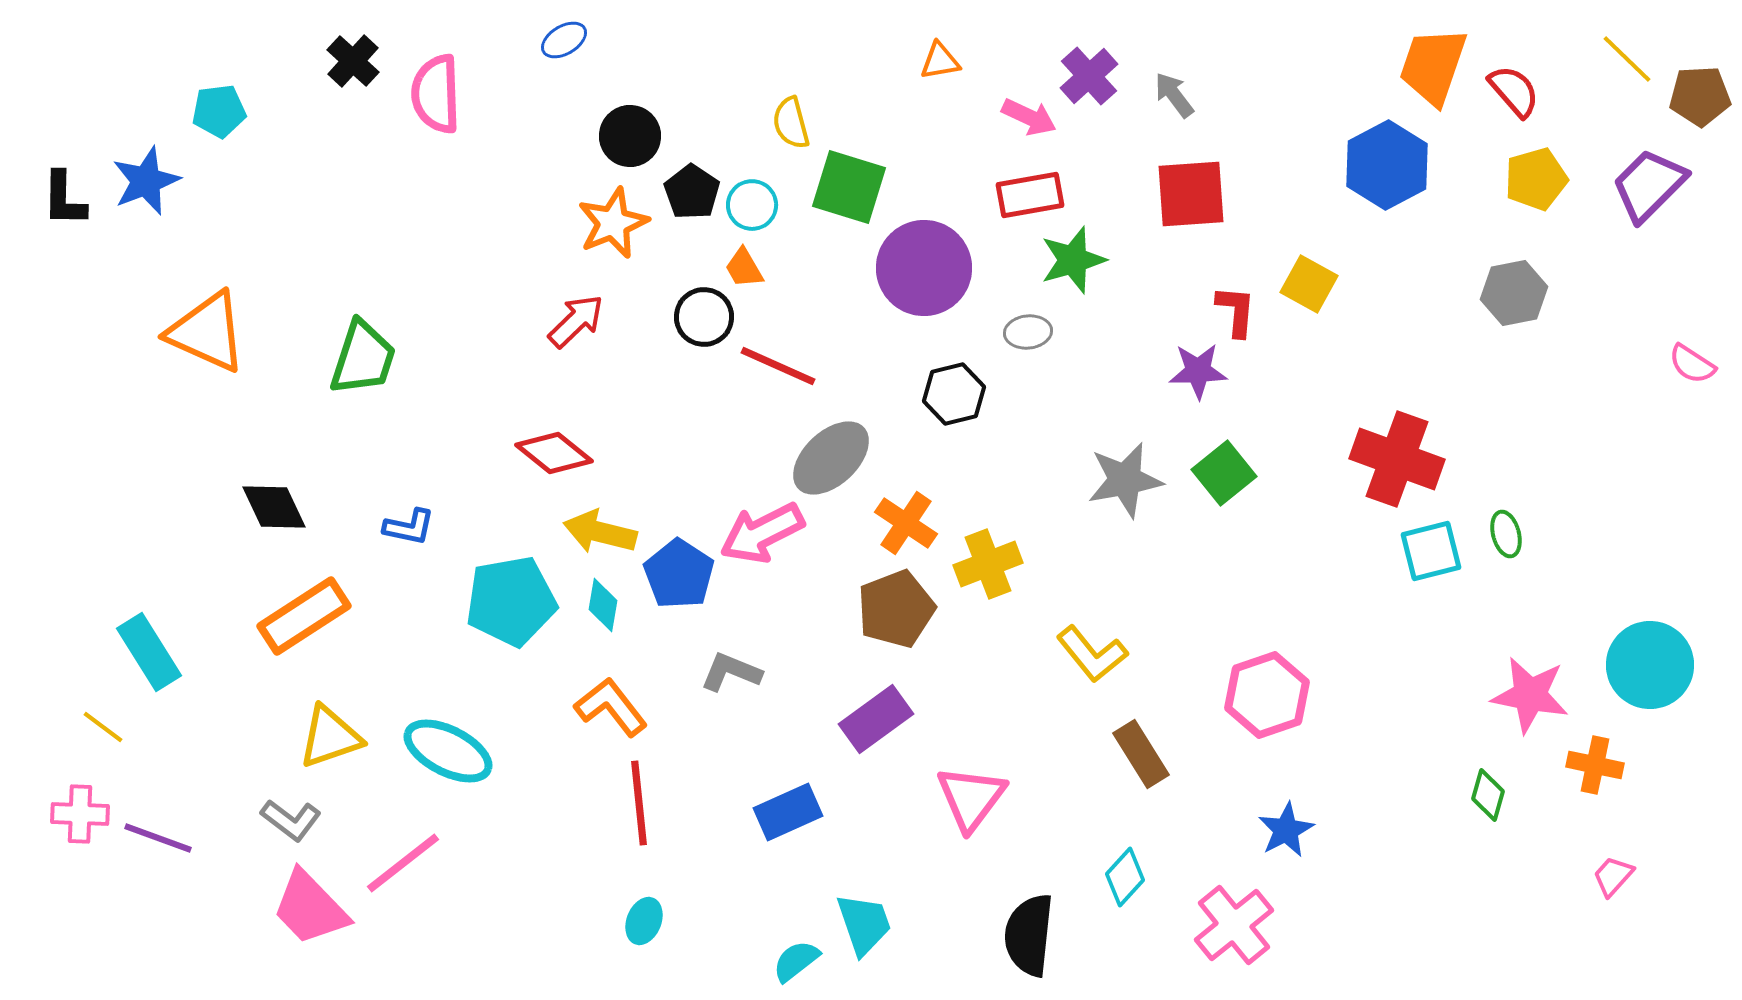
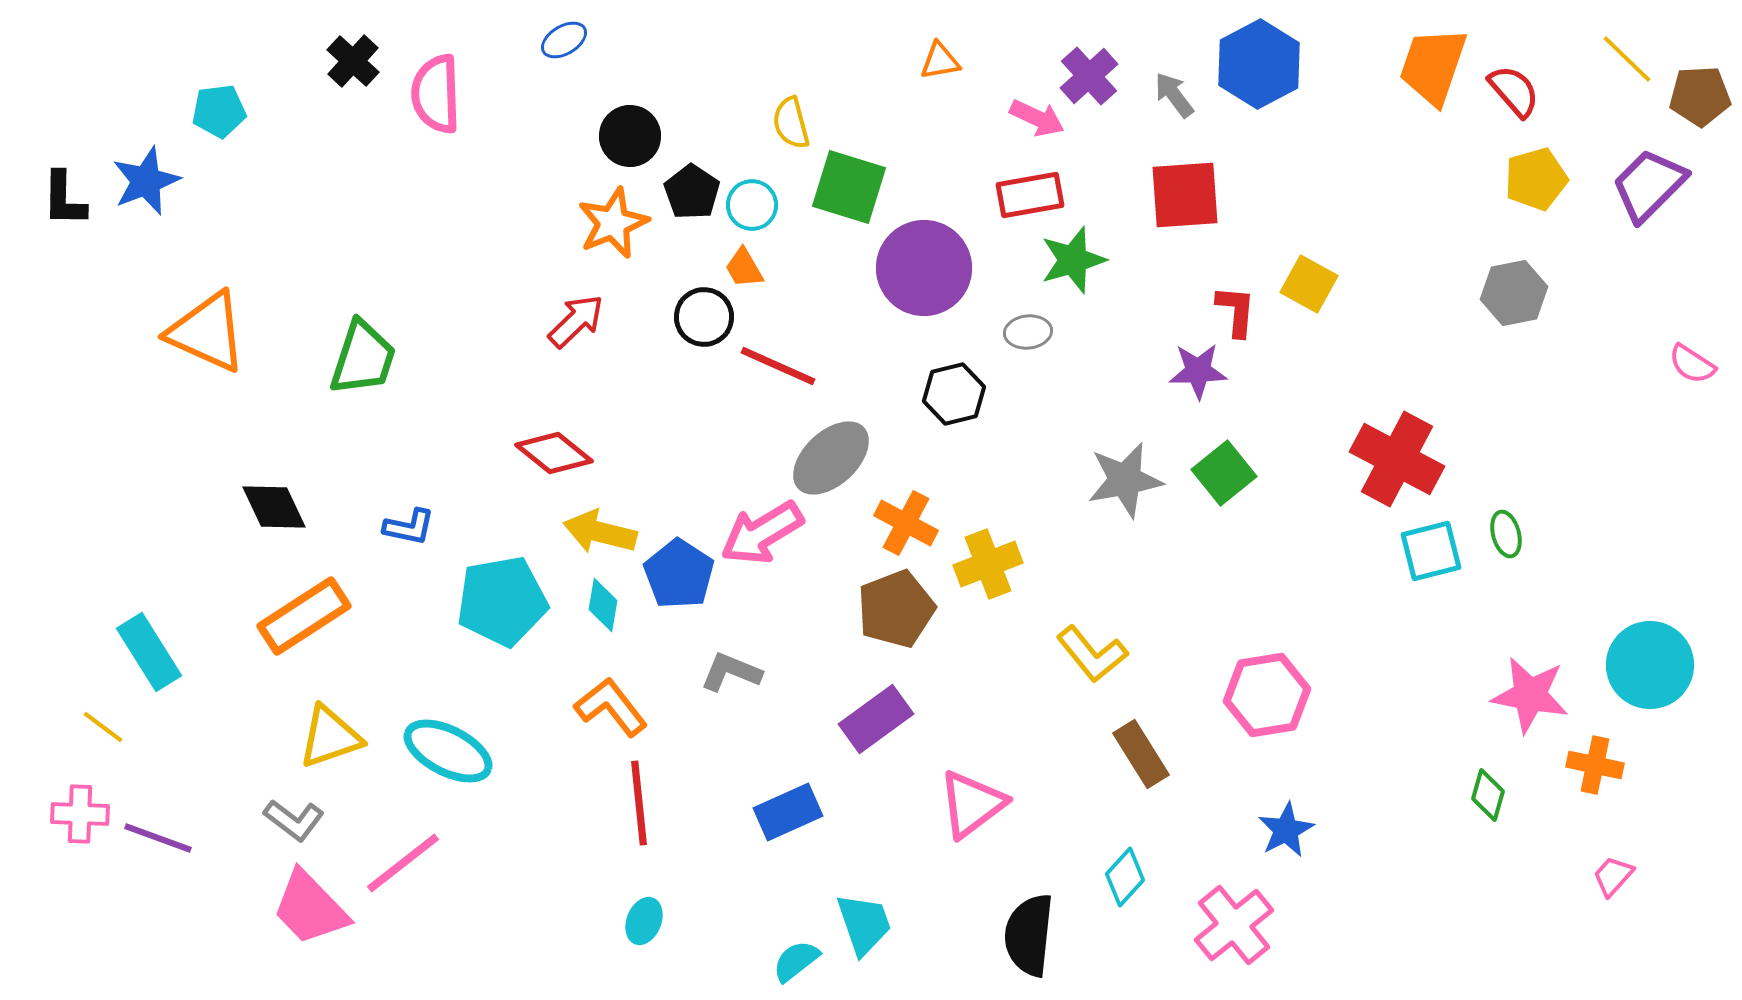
pink arrow at (1029, 117): moved 8 px right, 1 px down
blue hexagon at (1387, 165): moved 128 px left, 101 px up
red square at (1191, 194): moved 6 px left, 1 px down
red cross at (1397, 459): rotated 8 degrees clockwise
orange cross at (906, 523): rotated 6 degrees counterclockwise
pink arrow at (762, 533): rotated 4 degrees counterclockwise
cyan pentagon at (511, 601): moved 9 px left
pink hexagon at (1267, 695): rotated 10 degrees clockwise
pink triangle at (971, 798): moved 1 px right, 6 px down; rotated 16 degrees clockwise
gray L-shape at (291, 820): moved 3 px right
